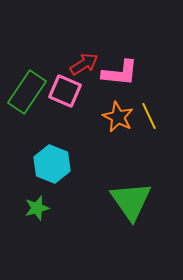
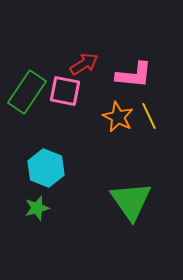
pink L-shape: moved 14 px right, 2 px down
pink square: rotated 12 degrees counterclockwise
cyan hexagon: moved 6 px left, 4 px down
